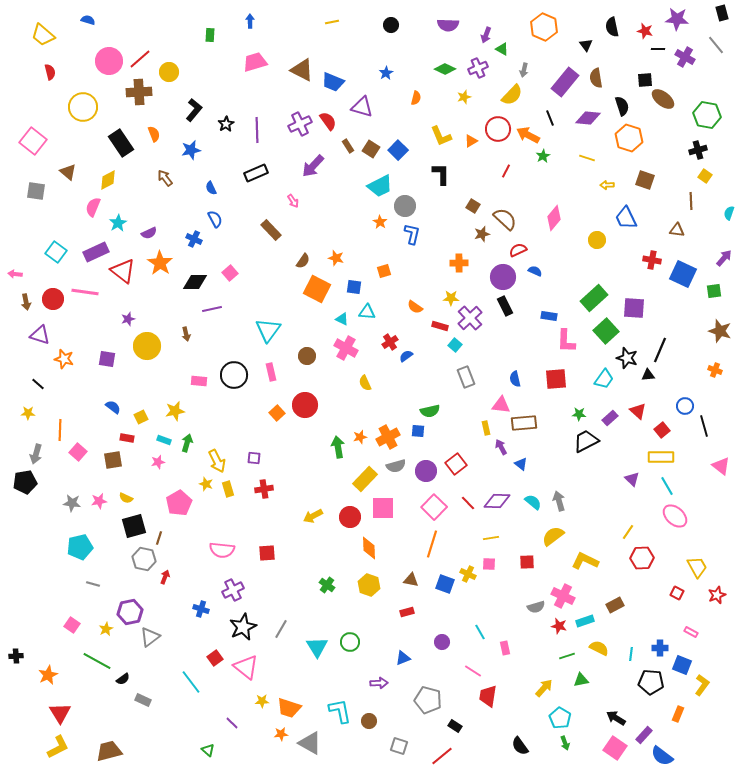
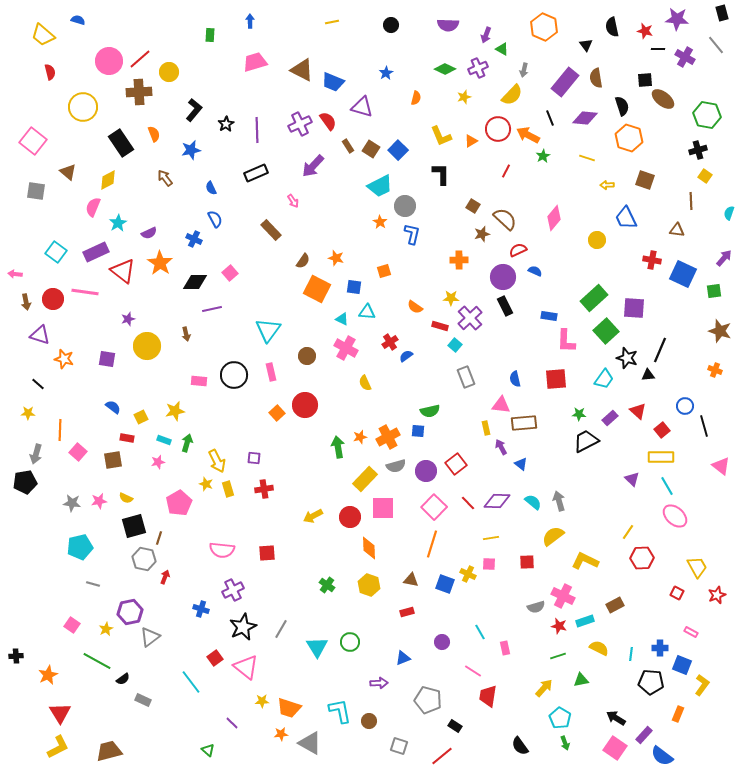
blue semicircle at (88, 20): moved 10 px left
purple diamond at (588, 118): moved 3 px left
orange cross at (459, 263): moved 3 px up
green line at (567, 656): moved 9 px left
